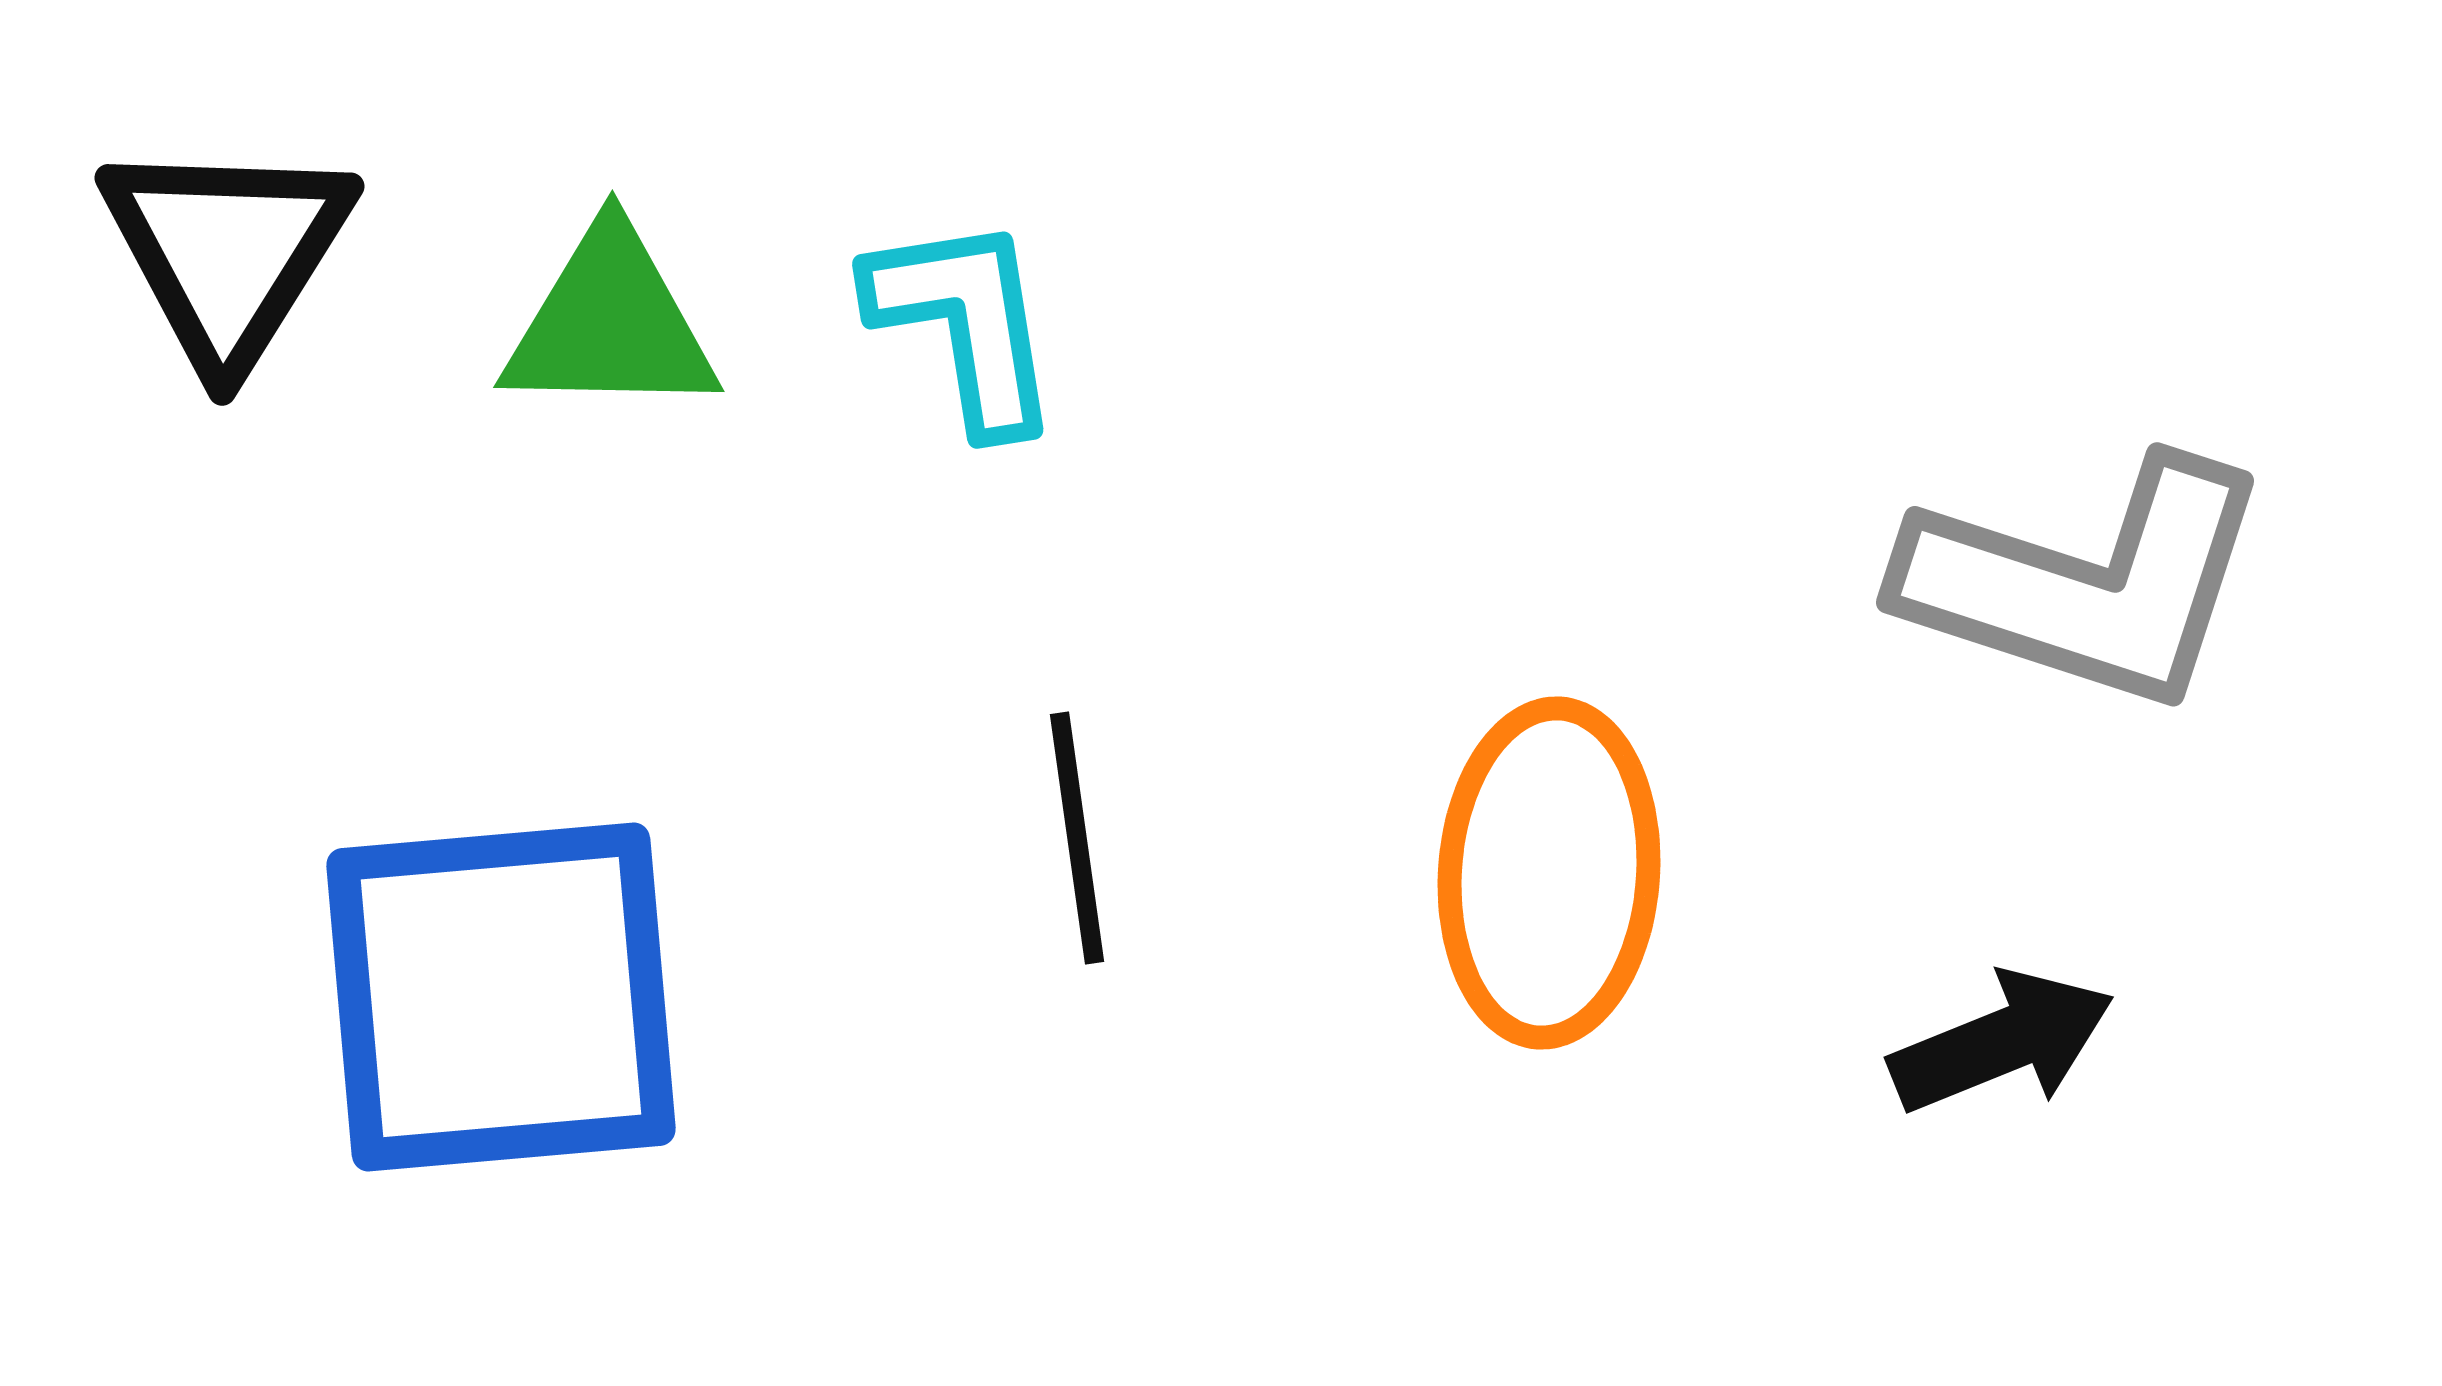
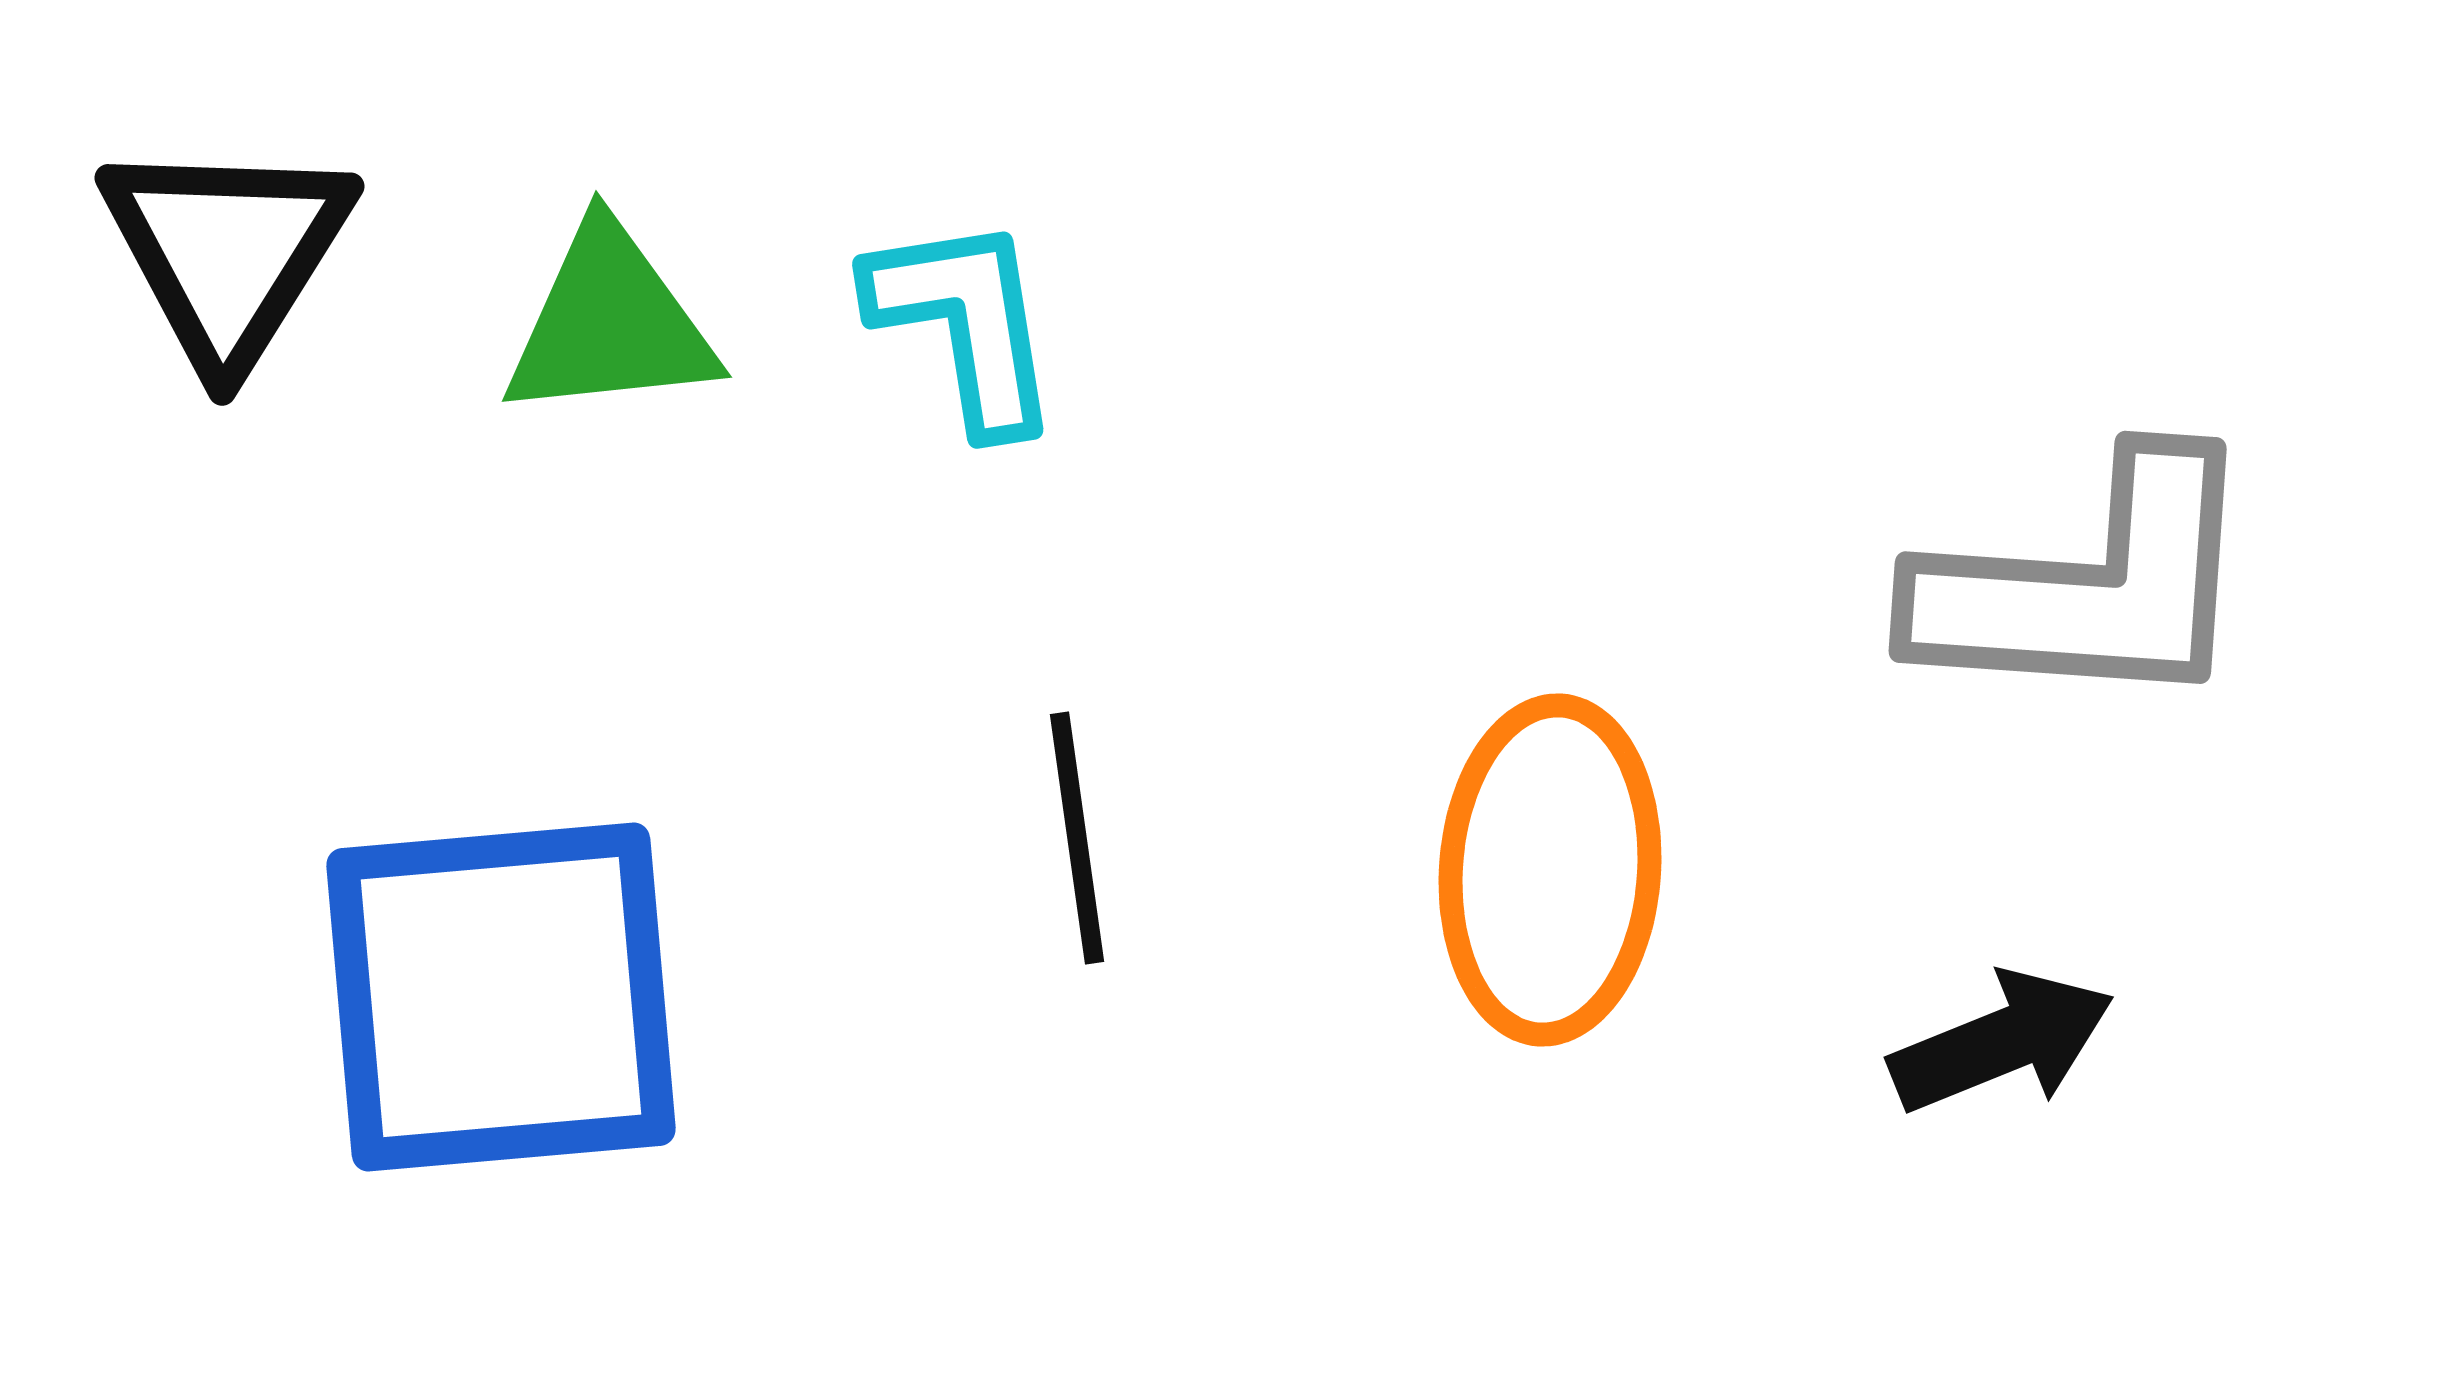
green triangle: rotated 7 degrees counterclockwise
gray L-shape: moved 2 px right, 2 px down; rotated 14 degrees counterclockwise
orange ellipse: moved 1 px right, 3 px up
